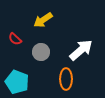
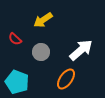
orange ellipse: rotated 35 degrees clockwise
